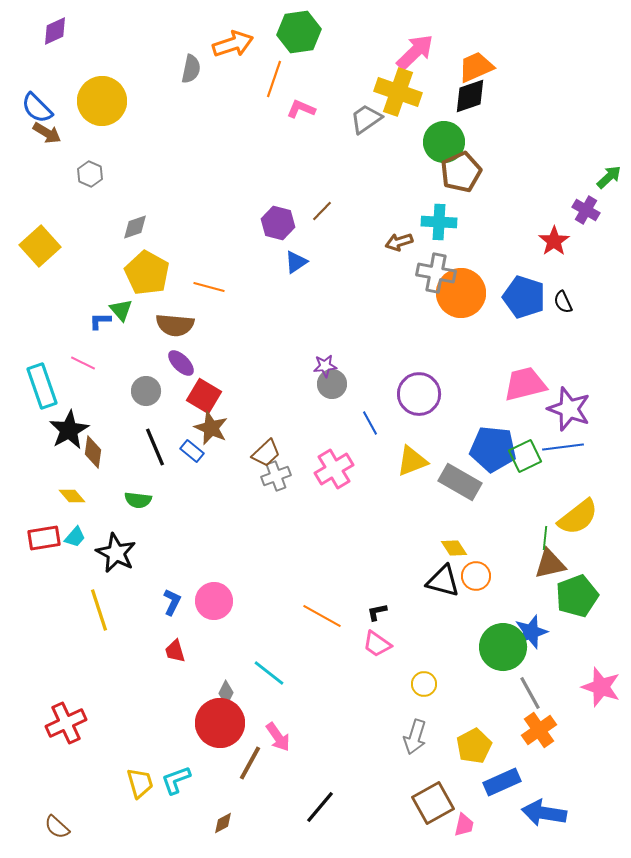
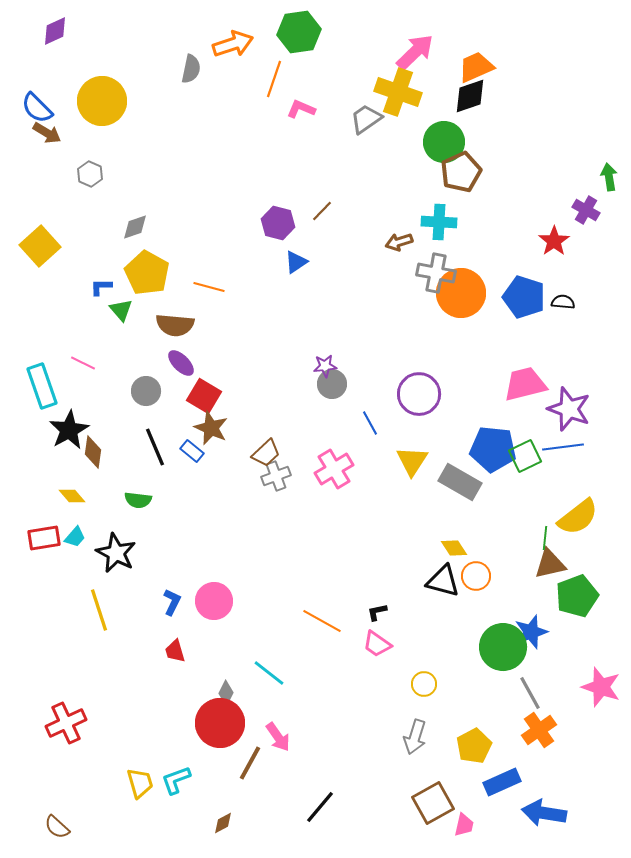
green arrow at (609, 177): rotated 56 degrees counterclockwise
black semicircle at (563, 302): rotated 120 degrees clockwise
blue L-shape at (100, 321): moved 1 px right, 34 px up
yellow triangle at (412, 461): rotated 36 degrees counterclockwise
orange line at (322, 616): moved 5 px down
